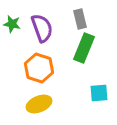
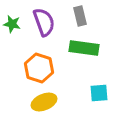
gray rectangle: moved 3 px up
purple semicircle: moved 2 px right, 6 px up
green rectangle: rotated 76 degrees clockwise
yellow ellipse: moved 5 px right, 2 px up
